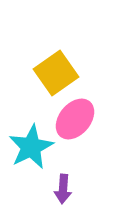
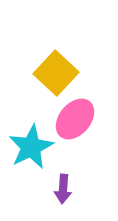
yellow square: rotated 12 degrees counterclockwise
